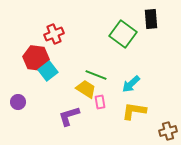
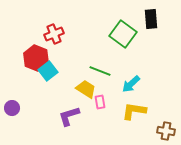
red hexagon: rotated 15 degrees clockwise
green line: moved 4 px right, 4 px up
purple circle: moved 6 px left, 6 px down
brown cross: moved 2 px left; rotated 24 degrees clockwise
